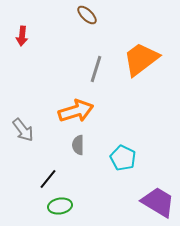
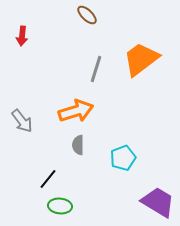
gray arrow: moved 1 px left, 9 px up
cyan pentagon: rotated 25 degrees clockwise
green ellipse: rotated 15 degrees clockwise
